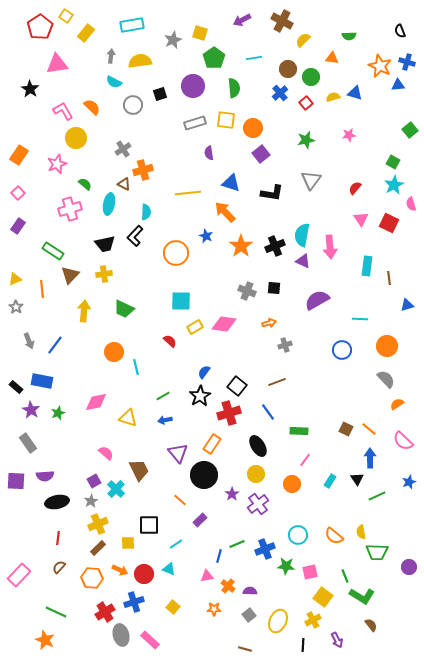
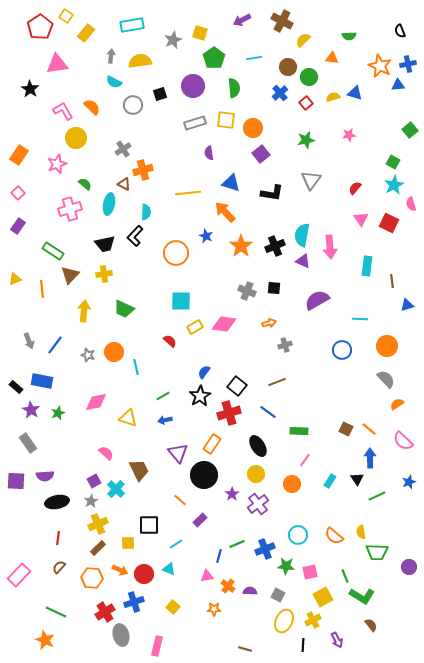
blue cross at (407, 62): moved 1 px right, 2 px down; rotated 28 degrees counterclockwise
brown circle at (288, 69): moved 2 px up
green circle at (311, 77): moved 2 px left
brown line at (389, 278): moved 3 px right, 3 px down
gray star at (16, 307): moved 72 px right, 48 px down; rotated 16 degrees counterclockwise
blue line at (268, 412): rotated 18 degrees counterclockwise
yellow square at (323, 597): rotated 24 degrees clockwise
gray square at (249, 615): moved 29 px right, 20 px up; rotated 24 degrees counterclockwise
yellow ellipse at (278, 621): moved 6 px right
pink rectangle at (150, 640): moved 7 px right, 6 px down; rotated 60 degrees clockwise
